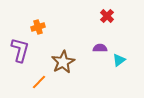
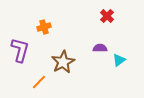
orange cross: moved 6 px right
